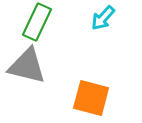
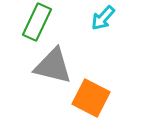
gray triangle: moved 26 px right
orange square: rotated 12 degrees clockwise
